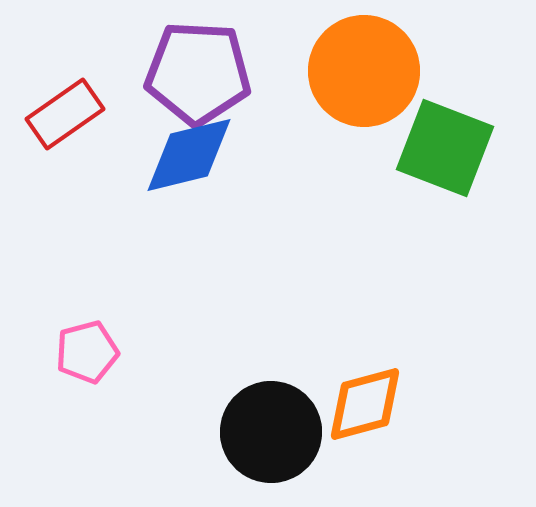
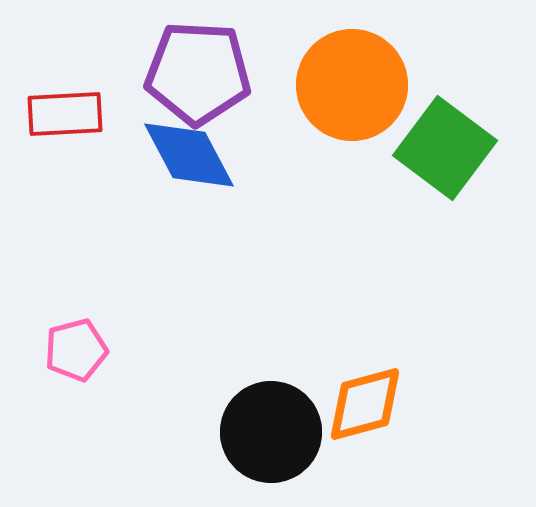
orange circle: moved 12 px left, 14 px down
red rectangle: rotated 32 degrees clockwise
green square: rotated 16 degrees clockwise
blue diamond: rotated 76 degrees clockwise
pink pentagon: moved 11 px left, 2 px up
